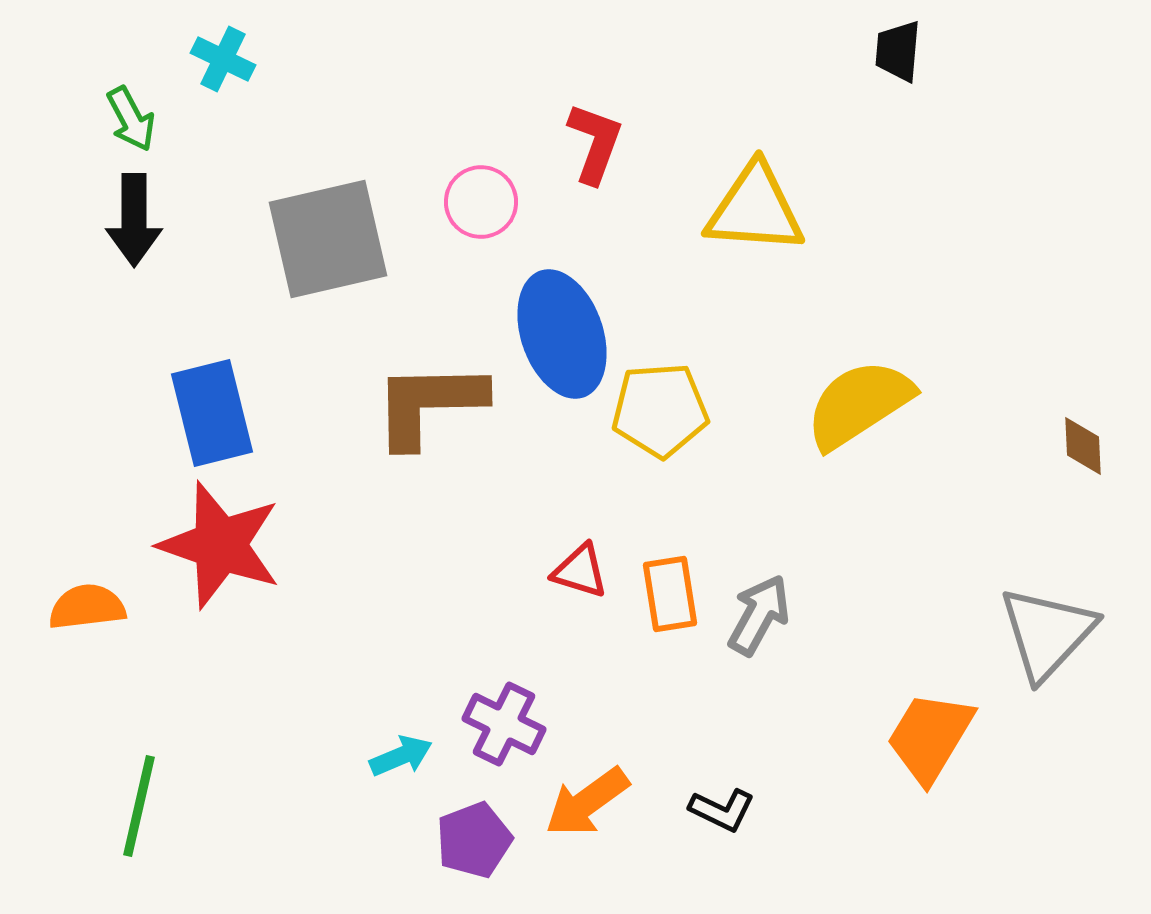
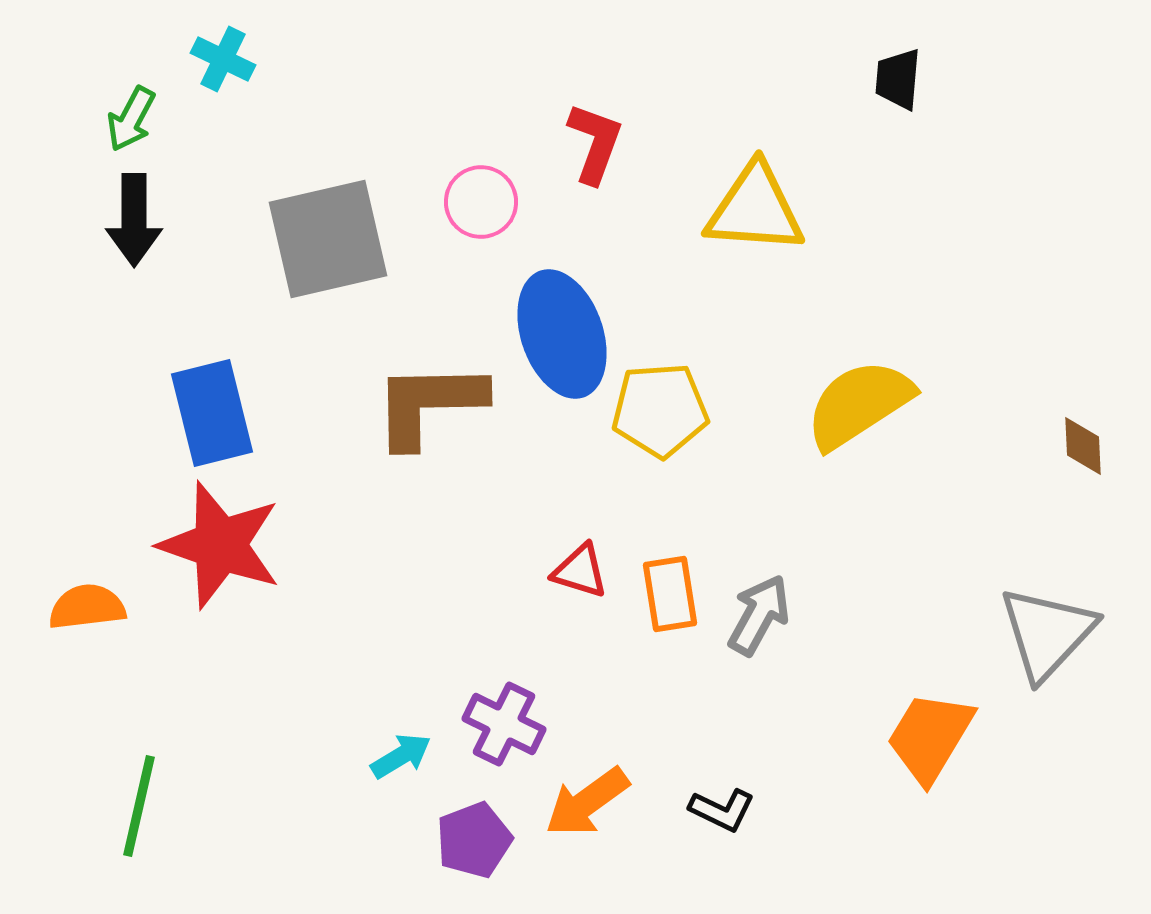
black trapezoid: moved 28 px down
green arrow: rotated 56 degrees clockwise
cyan arrow: rotated 8 degrees counterclockwise
